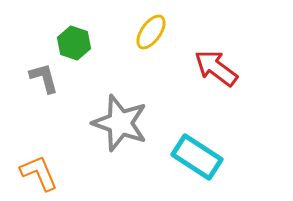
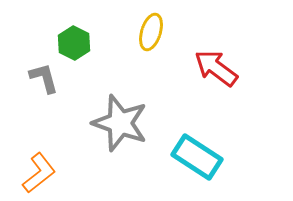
yellow ellipse: rotated 18 degrees counterclockwise
green hexagon: rotated 8 degrees clockwise
orange L-shape: rotated 75 degrees clockwise
